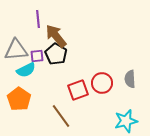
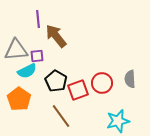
black pentagon: moved 27 px down
cyan semicircle: moved 1 px right, 1 px down
cyan star: moved 8 px left
